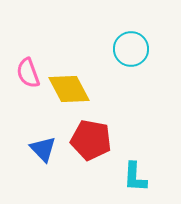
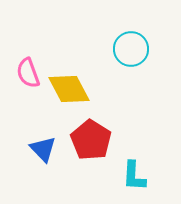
red pentagon: rotated 21 degrees clockwise
cyan L-shape: moved 1 px left, 1 px up
